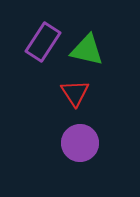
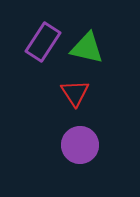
green triangle: moved 2 px up
purple circle: moved 2 px down
